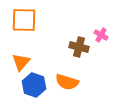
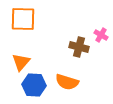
orange square: moved 1 px left, 1 px up
blue hexagon: rotated 15 degrees counterclockwise
